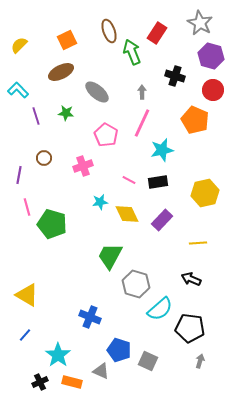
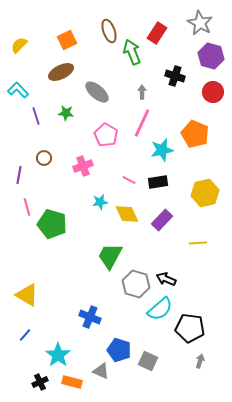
red circle at (213, 90): moved 2 px down
orange pentagon at (195, 120): moved 14 px down
black arrow at (191, 279): moved 25 px left
